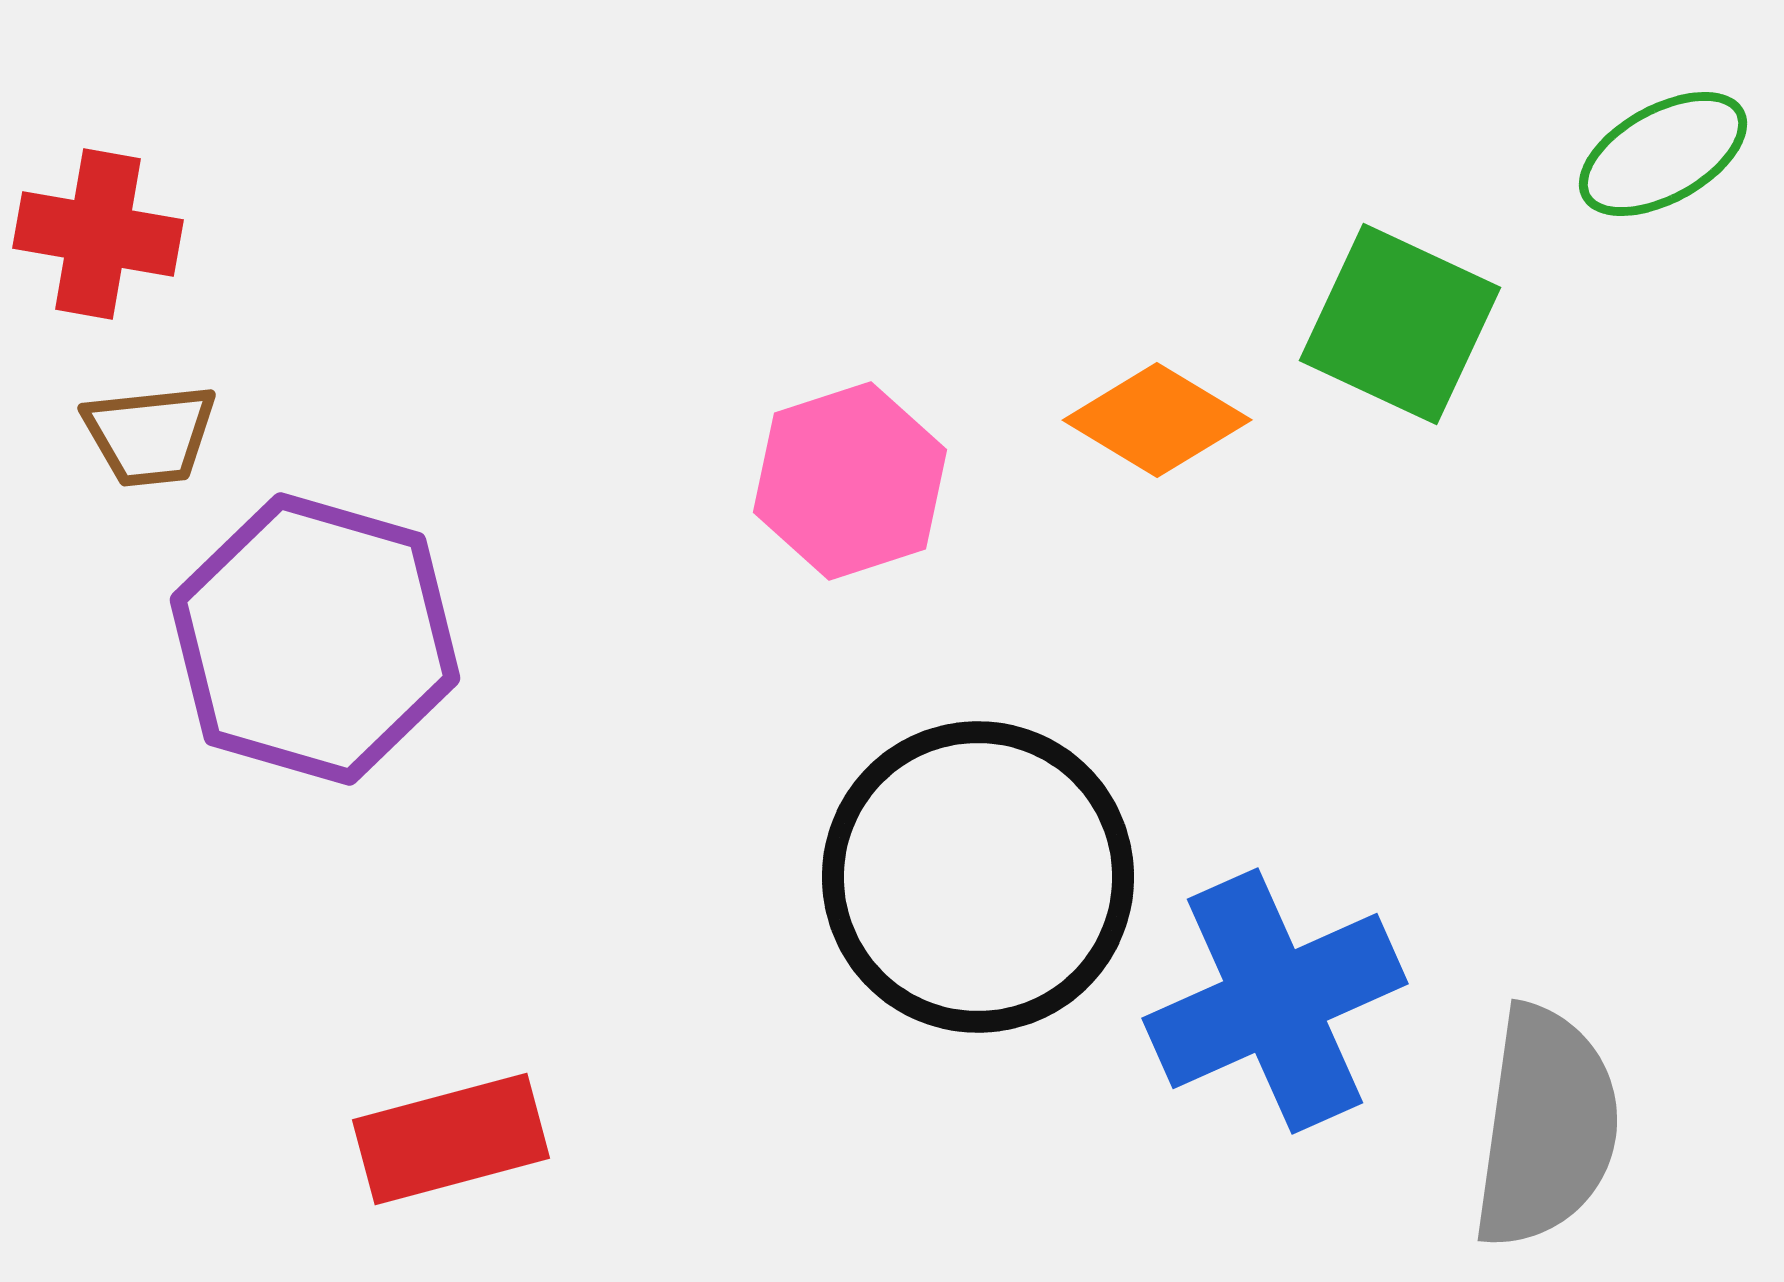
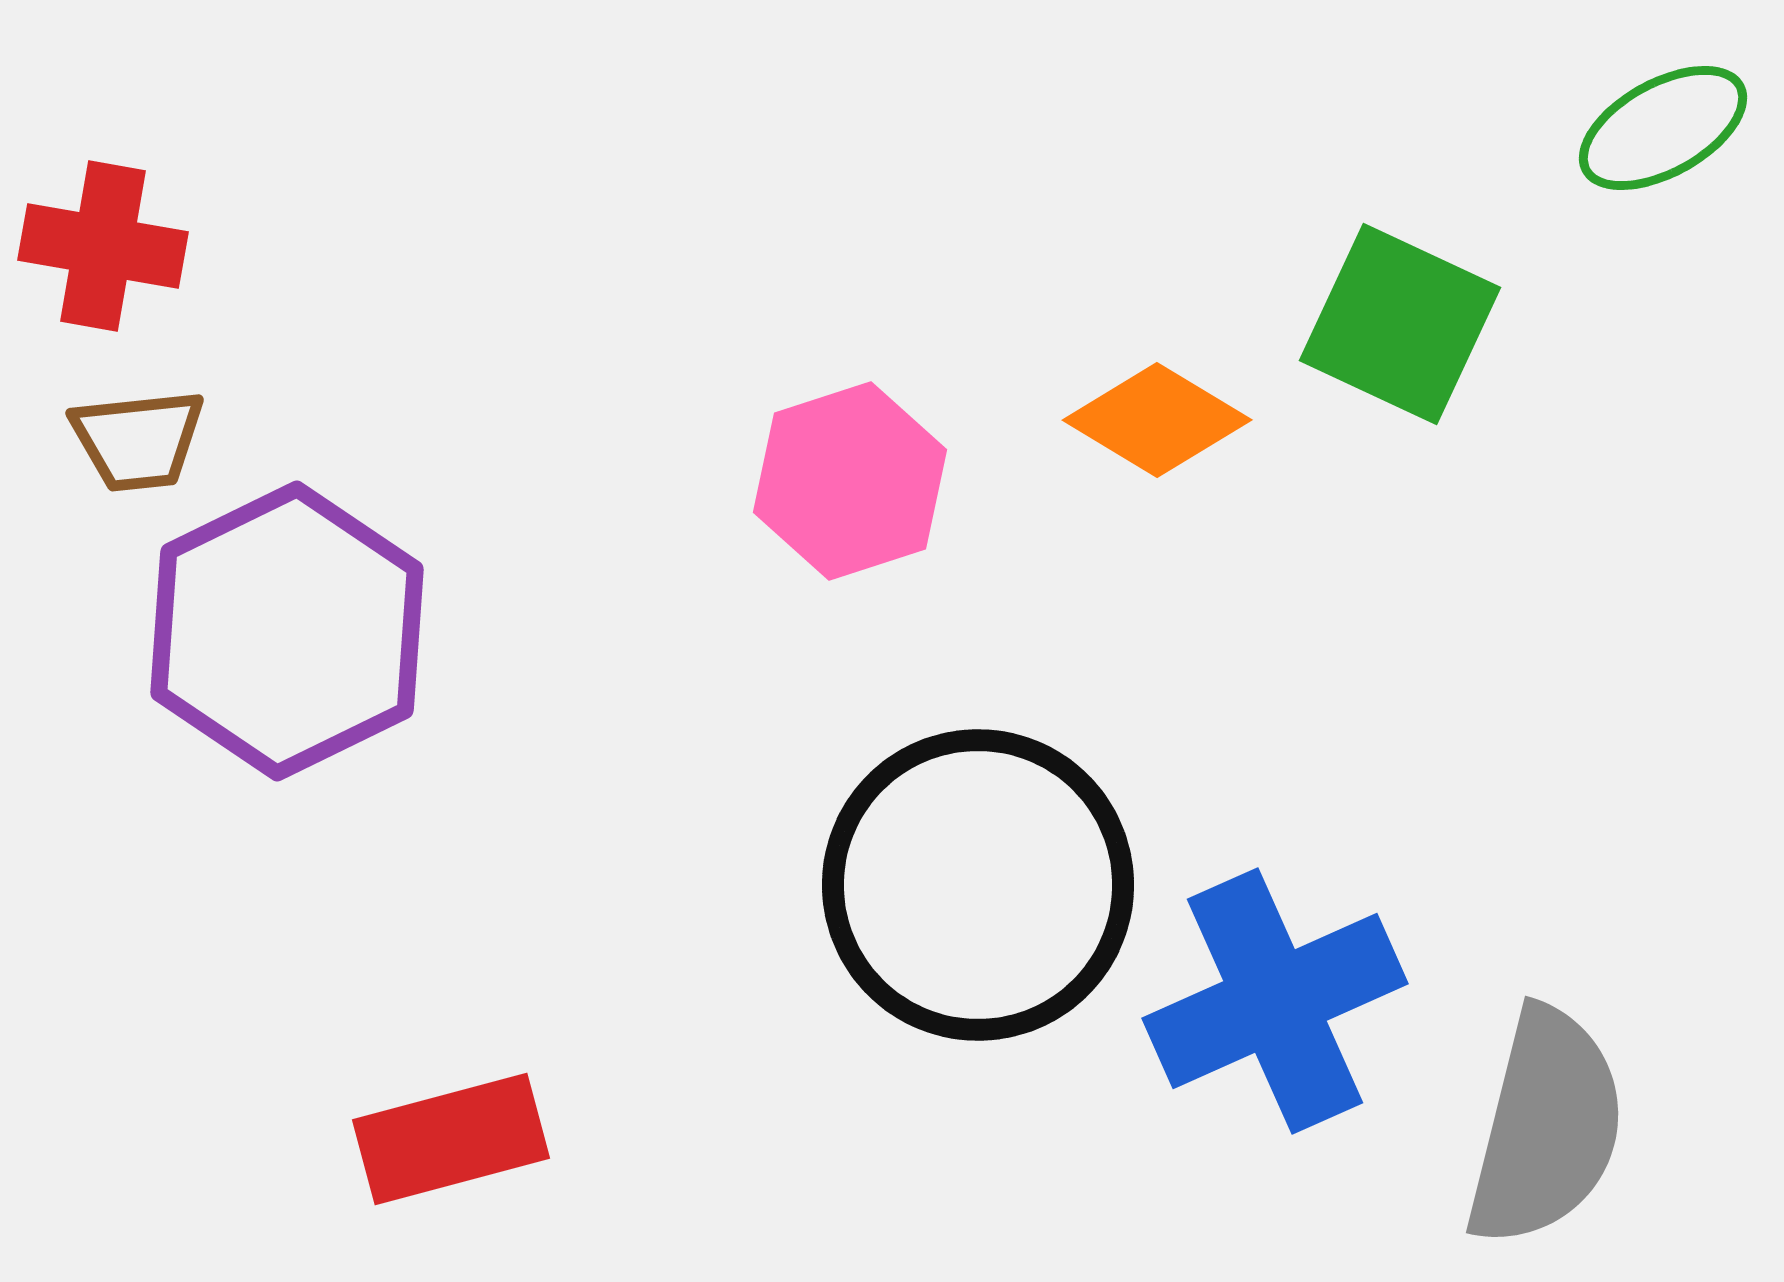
green ellipse: moved 26 px up
red cross: moved 5 px right, 12 px down
brown trapezoid: moved 12 px left, 5 px down
purple hexagon: moved 28 px left, 8 px up; rotated 18 degrees clockwise
black circle: moved 8 px down
gray semicircle: rotated 6 degrees clockwise
